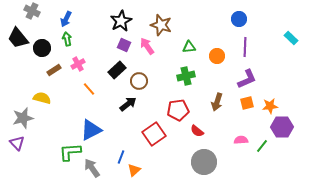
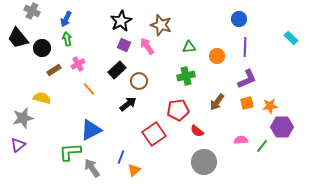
brown arrow: rotated 18 degrees clockwise
purple triangle: moved 1 px right, 2 px down; rotated 35 degrees clockwise
